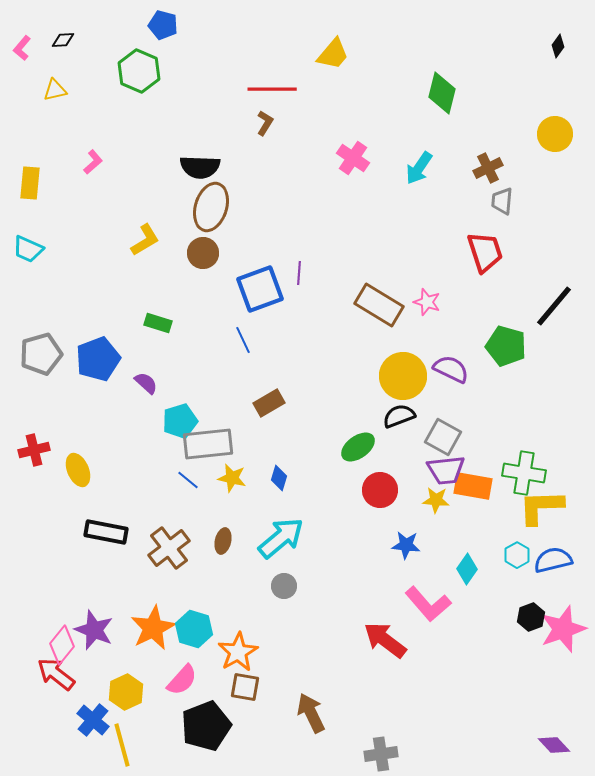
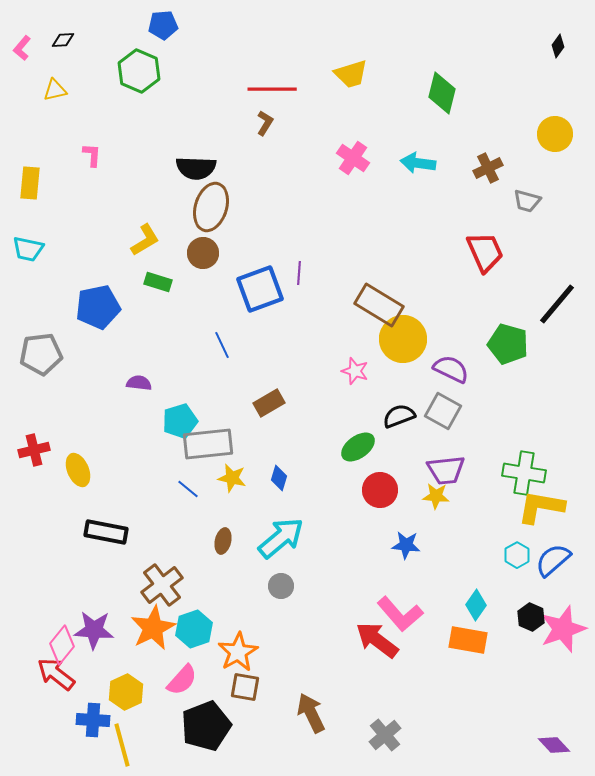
blue pentagon at (163, 25): rotated 20 degrees counterclockwise
yellow trapezoid at (333, 54): moved 18 px right, 20 px down; rotated 33 degrees clockwise
pink L-shape at (93, 162): moved 1 px left, 7 px up; rotated 45 degrees counterclockwise
black semicircle at (200, 167): moved 4 px left, 1 px down
cyan arrow at (419, 168): moved 1 px left, 5 px up; rotated 64 degrees clockwise
gray trapezoid at (502, 201): moved 25 px right; rotated 80 degrees counterclockwise
cyan trapezoid at (28, 249): rotated 12 degrees counterclockwise
red trapezoid at (485, 252): rotated 6 degrees counterclockwise
pink star at (427, 302): moved 72 px left, 69 px down
black line at (554, 306): moved 3 px right, 2 px up
green rectangle at (158, 323): moved 41 px up
blue line at (243, 340): moved 21 px left, 5 px down
green pentagon at (506, 346): moved 2 px right, 2 px up
gray pentagon at (41, 354): rotated 9 degrees clockwise
blue pentagon at (98, 359): moved 52 px up; rotated 9 degrees clockwise
yellow circle at (403, 376): moved 37 px up
purple semicircle at (146, 383): moved 7 px left; rotated 35 degrees counterclockwise
gray square at (443, 437): moved 26 px up
blue line at (188, 480): moved 9 px down
orange rectangle at (473, 486): moved 5 px left, 154 px down
yellow star at (436, 500): moved 4 px up
yellow L-shape at (541, 507): rotated 12 degrees clockwise
brown cross at (169, 548): moved 7 px left, 37 px down
blue semicircle at (553, 560): rotated 27 degrees counterclockwise
cyan diamond at (467, 569): moved 9 px right, 36 px down
gray circle at (284, 586): moved 3 px left
pink L-shape at (428, 604): moved 28 px left, 10 px down
black hexagon at (531, 617): rotated 16 degrees counterclockwise
cyan hexagon at (194, 629): rotated 24 degrees clockwise
purple star at (94, 630): rotated 18 degrees counterclockwise
red arrow at (385, 640): moved 8 px left
blue cross at (93, 720): rotated 36 degrees counterclockwise
gray cross at (381, 754): moved 4 px right, 19 px up; rotated 32 degrees counterclockwise
